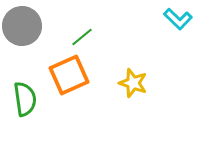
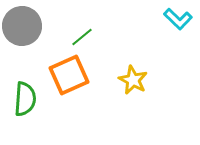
yellow star: moved 3 px up; rotated 8 degrees clockwise
green semicircle: rotated 12 degrees clockwise
